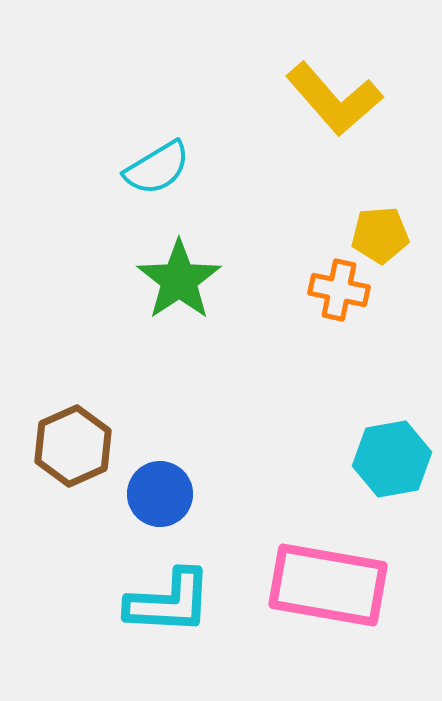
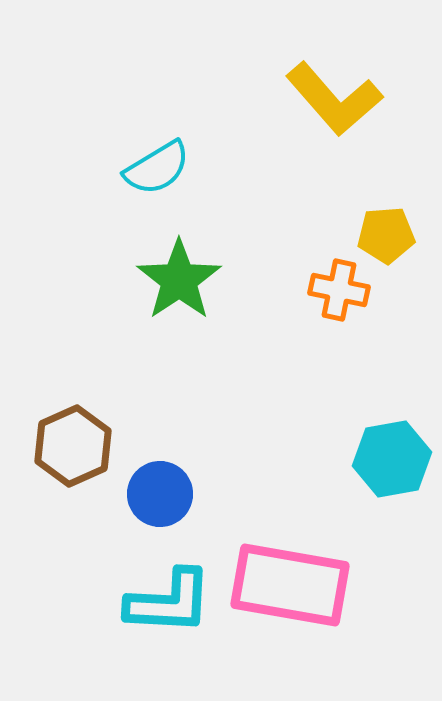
yellow pentagon: moved 6 px right
pink rectangle: moved 38 px left
